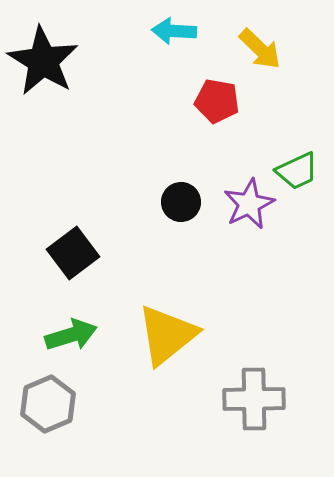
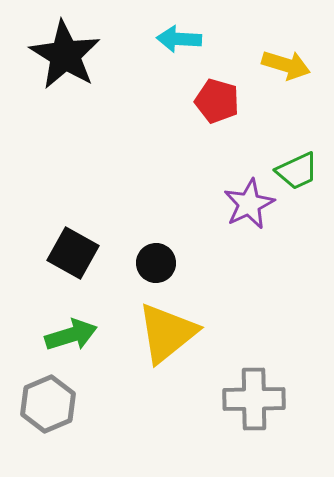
cyan arrow: moved 5 px right, 8 px down
yellow arrow: moved 26 px right, 16 px down; rotated 27 degrees counterclockwise
black star: moved 22 px right, 6 px up
red pentagon: rotated 6 degrees clockwise
black circle: moved 25 px left, 61 px down
black square: rotated 24 degrees counterclockwise
yellow triangle: moved 2 px up
